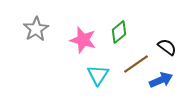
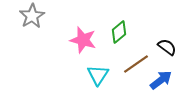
gray star: moved 4 px left, 13 px up
blue arrow: rotated 15 degrees counterclockwise
